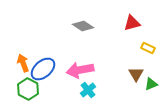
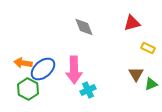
gray diamond: moved 1 px right, 1 px down; rotated 35 degrees clockwise
orange arrow: rotated 60 degrees counterclockwise
pink arrow: moved 6 px left; rotated 80 degrees counterclockwise
cyan cross: rotated 14 degrees clockwise
